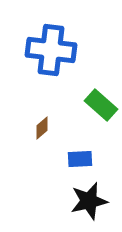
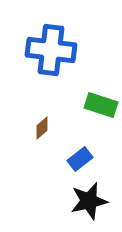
green rectangle: rotated 24 degrees counterclockwise
blue rectangle: rotated 35 degrees counterclockwise
